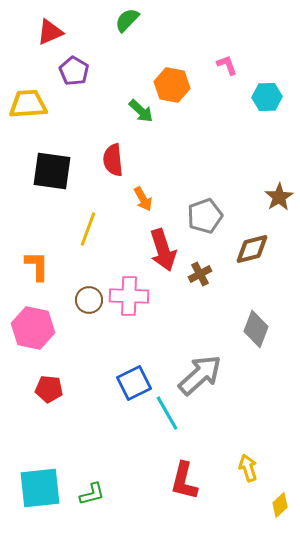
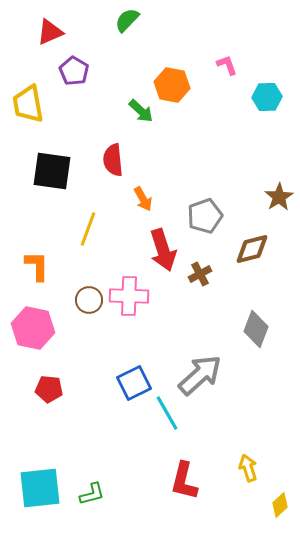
yellow trapezoid: rotated 96 degrees counterclockwise
